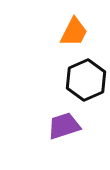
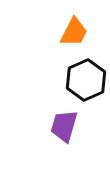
purple trapezoid: rotated 56 degrees counterclockwise
